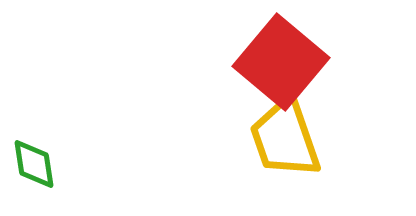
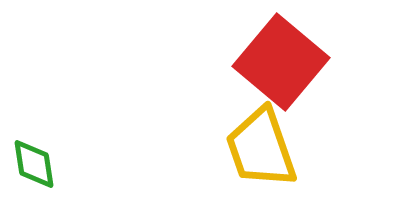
yellow trapezoid: moved 24 px left, 10 px down
